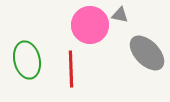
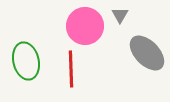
gray triangle: rotated 48 degrees clockwise
pink circle: moved 5 px left, 1 px down
green ellipse: moved 1 px left, 1 px down
